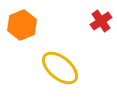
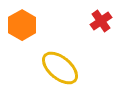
orange hexagon: rotated 8 degrees counterclockwise
